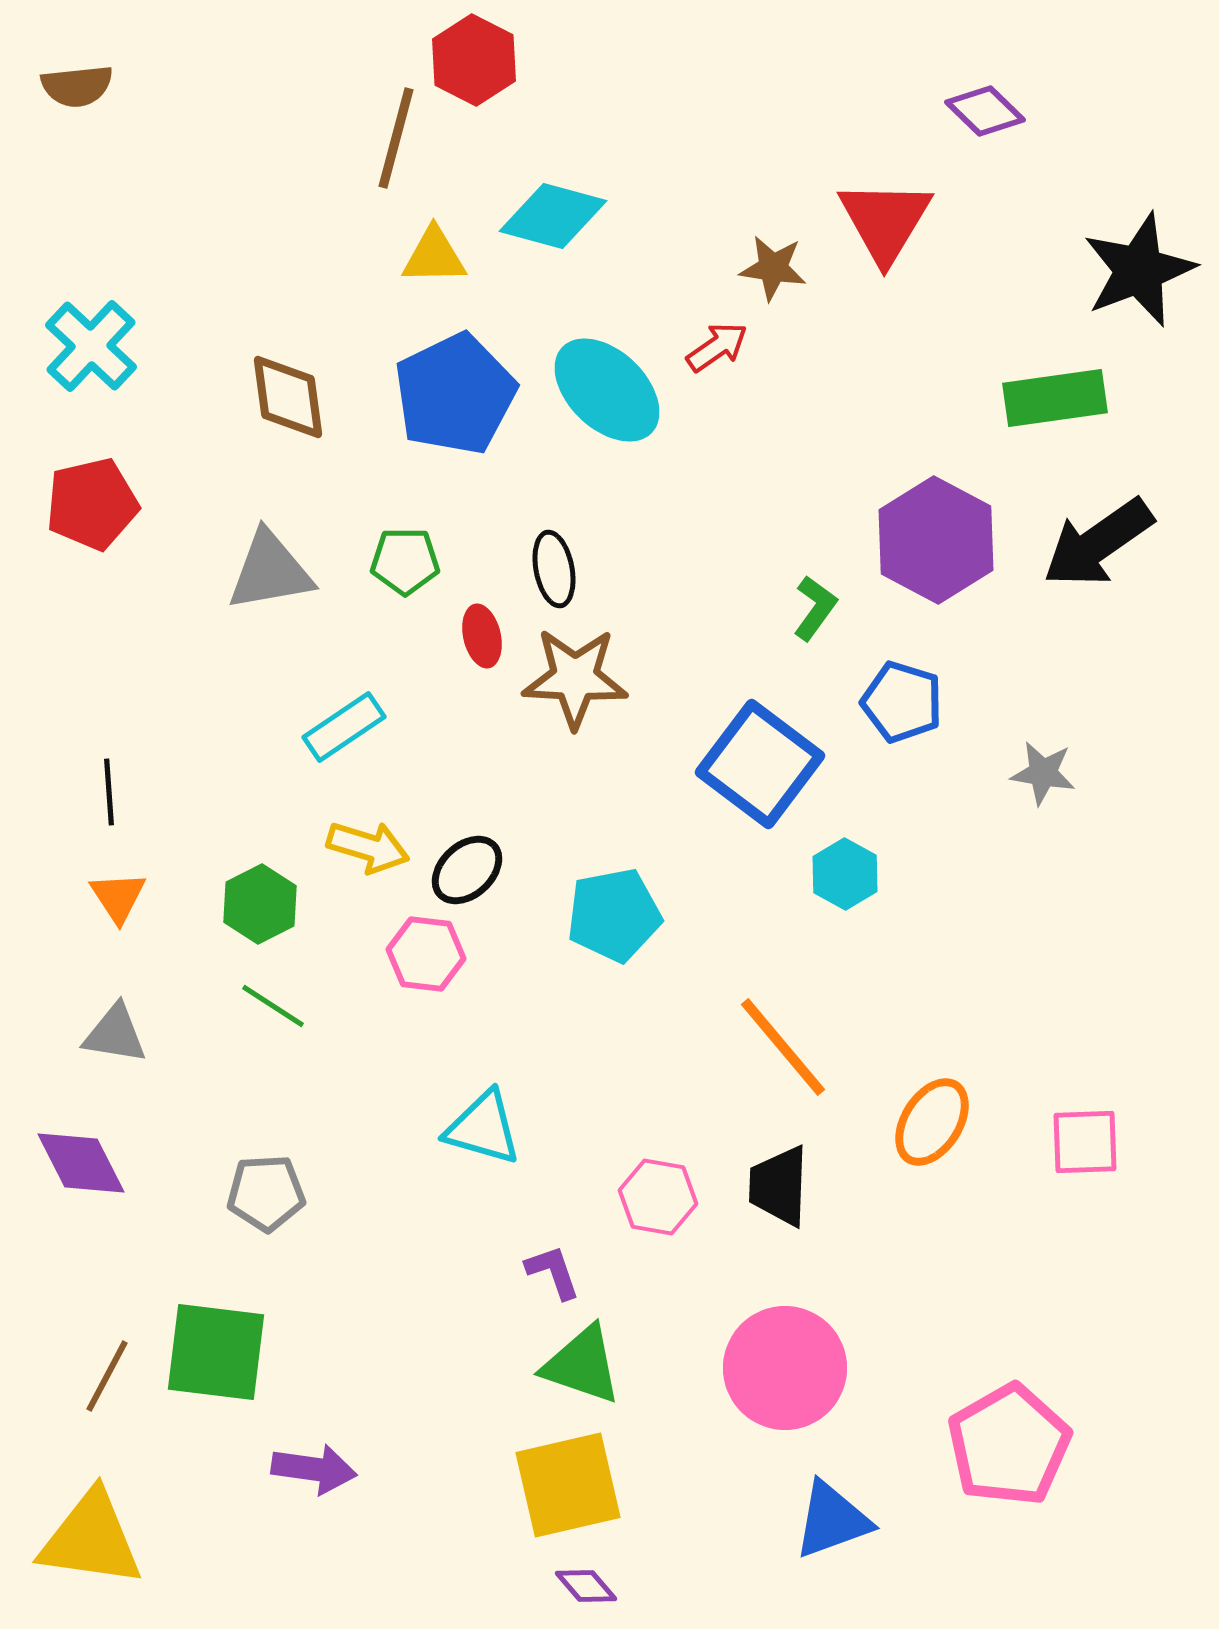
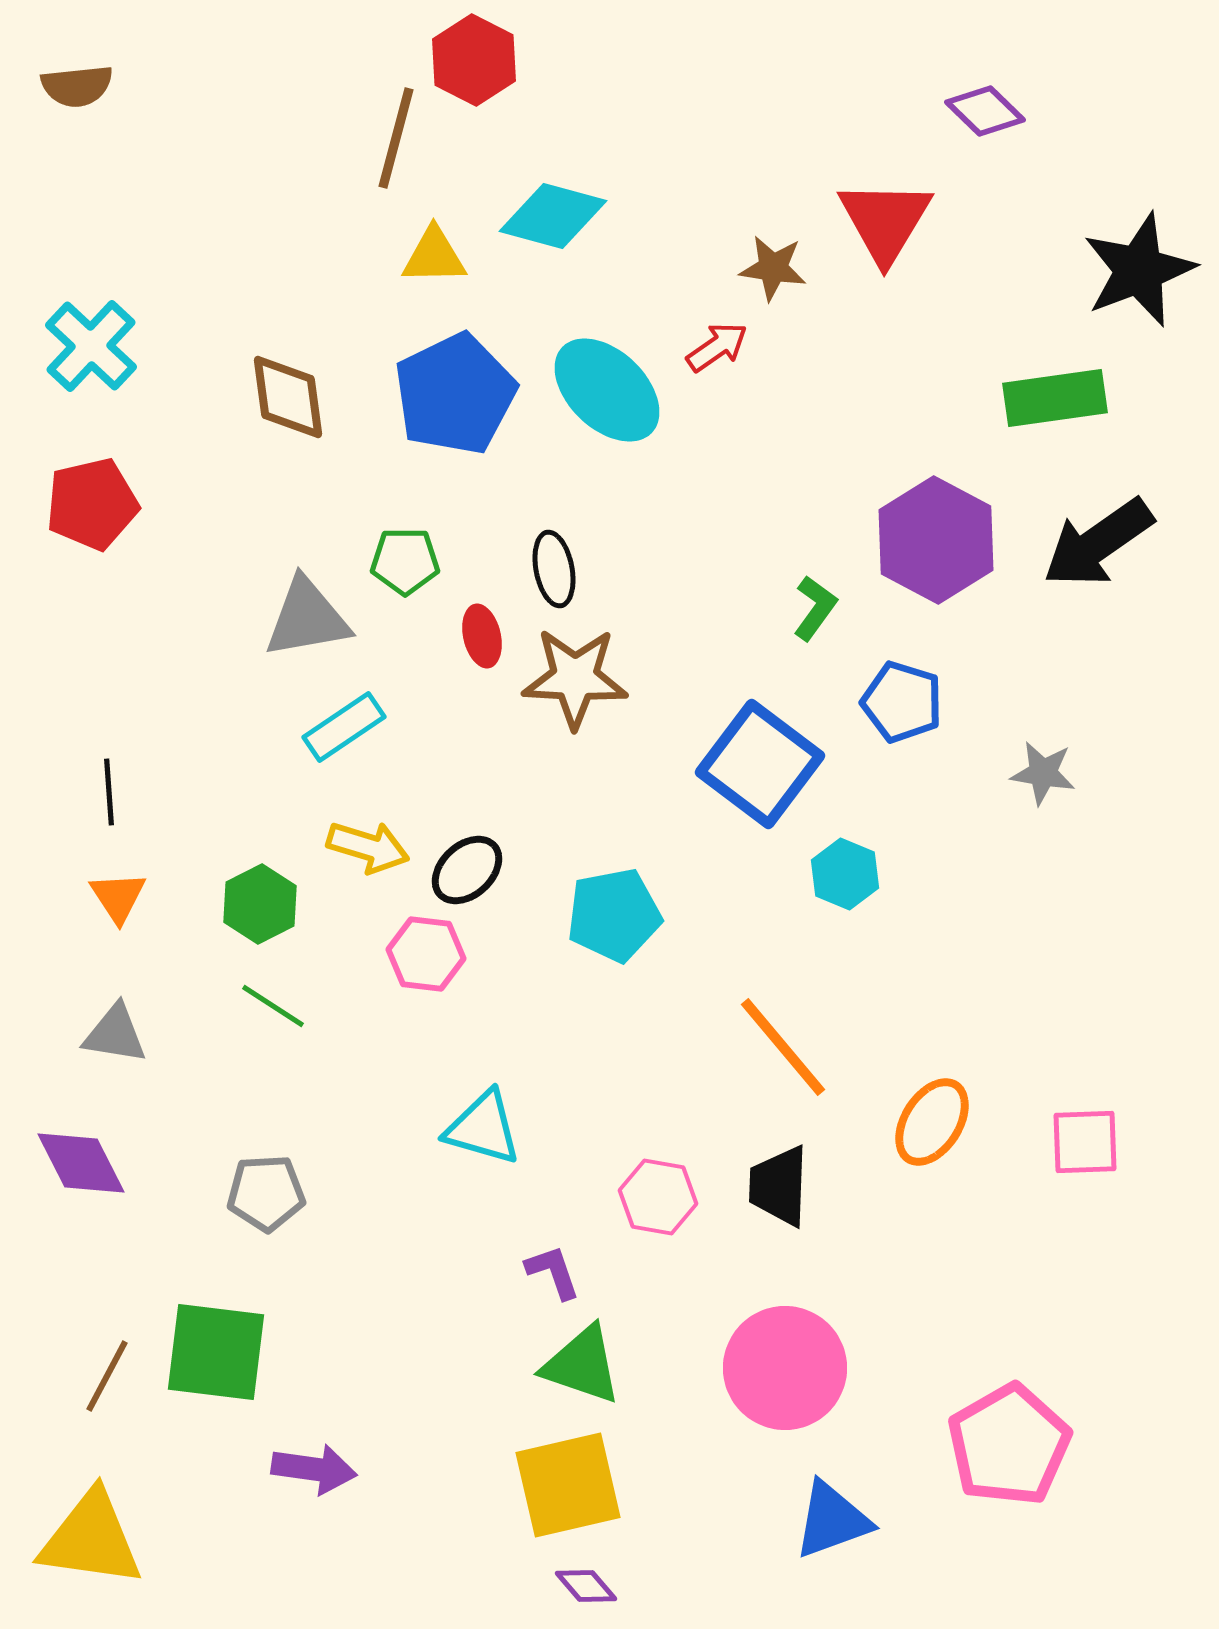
gray triangle at (270, 571): moved 37 px right, 47 px down
cyan hexagon at (845, 874): rotated 6 degrees counterclockwise
